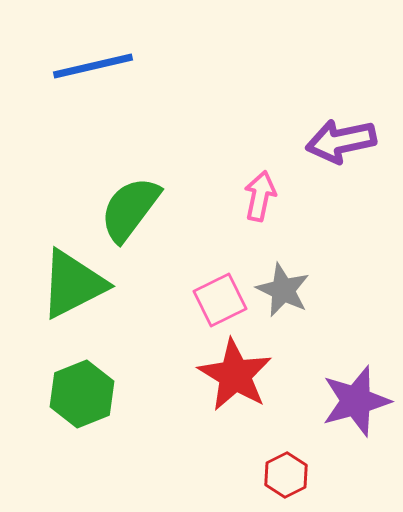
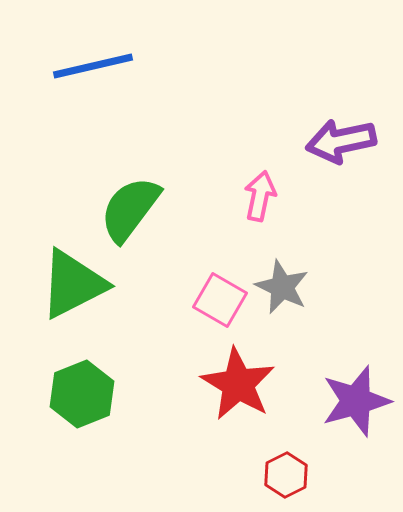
gray star: moved 1 px left, 3 px up
pink square: rotated 34 degrees counterclockwise
red star: moved 3 px right, 9 px down
